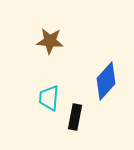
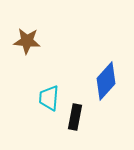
brown star: moved 23 px left
